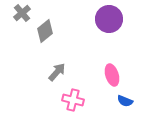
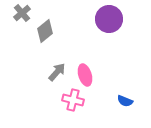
pink ellipse: moved 27 px left
